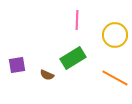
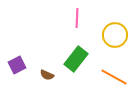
pink line: moved 2 px up
green rectangle: moved 3 px right, 1 px down; rotated 20 degrees counterclockwise
purple square: rotated 18 degrees counterclockwise
orange line: moved 1 px left, 1 px up
